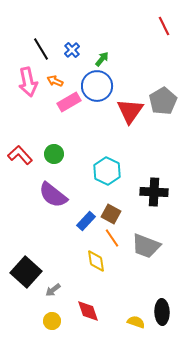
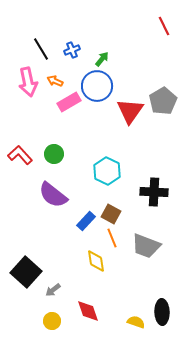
blue cross: rotated 21 degrees clockwise
orange line: rotated 12 degrees clockwise
